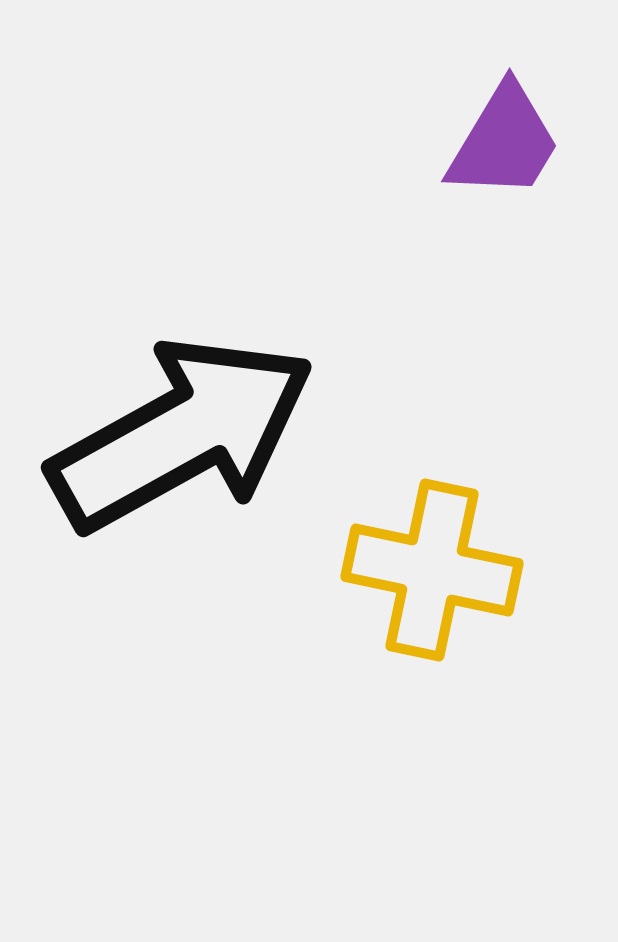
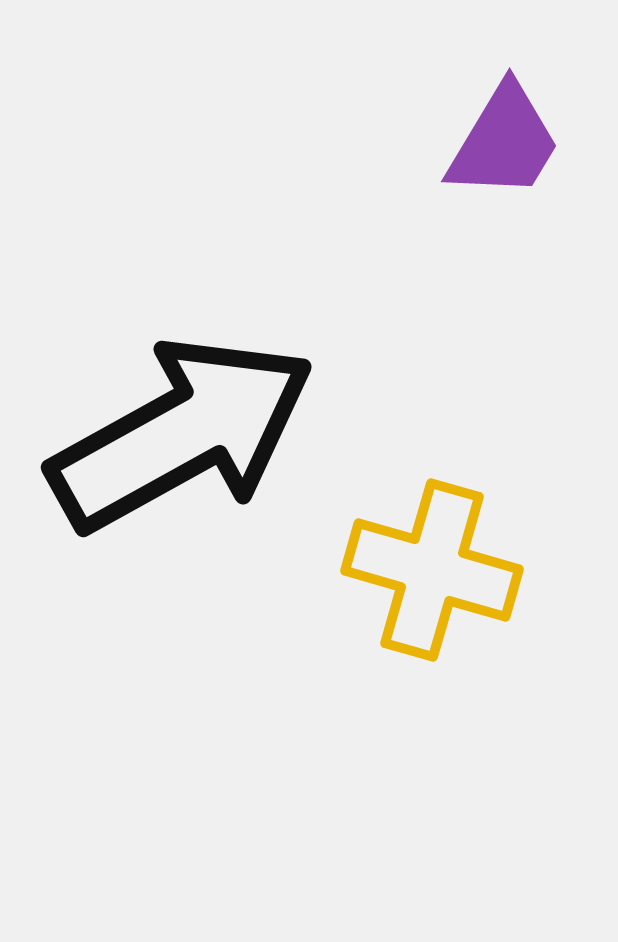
yellow cross: rotated 4 degrees clockwise
